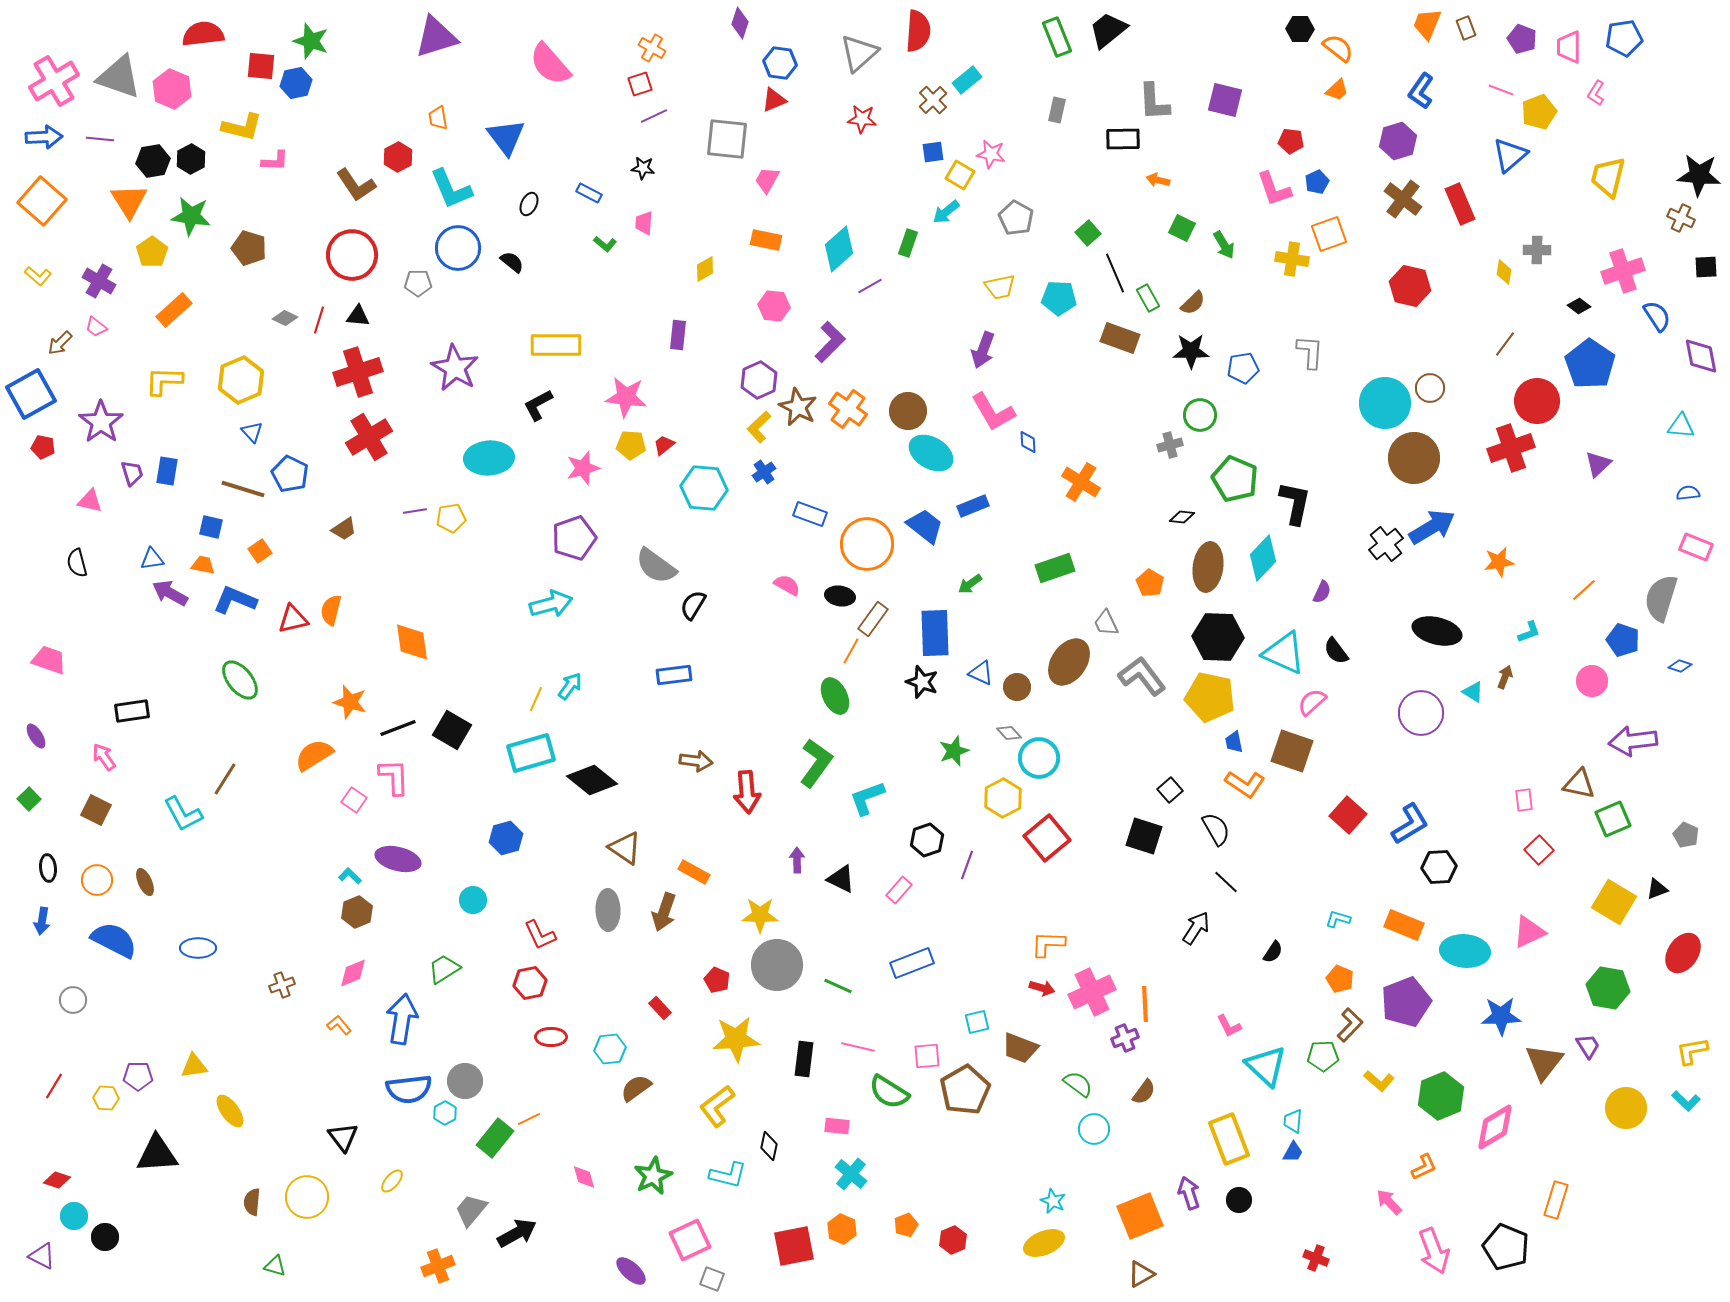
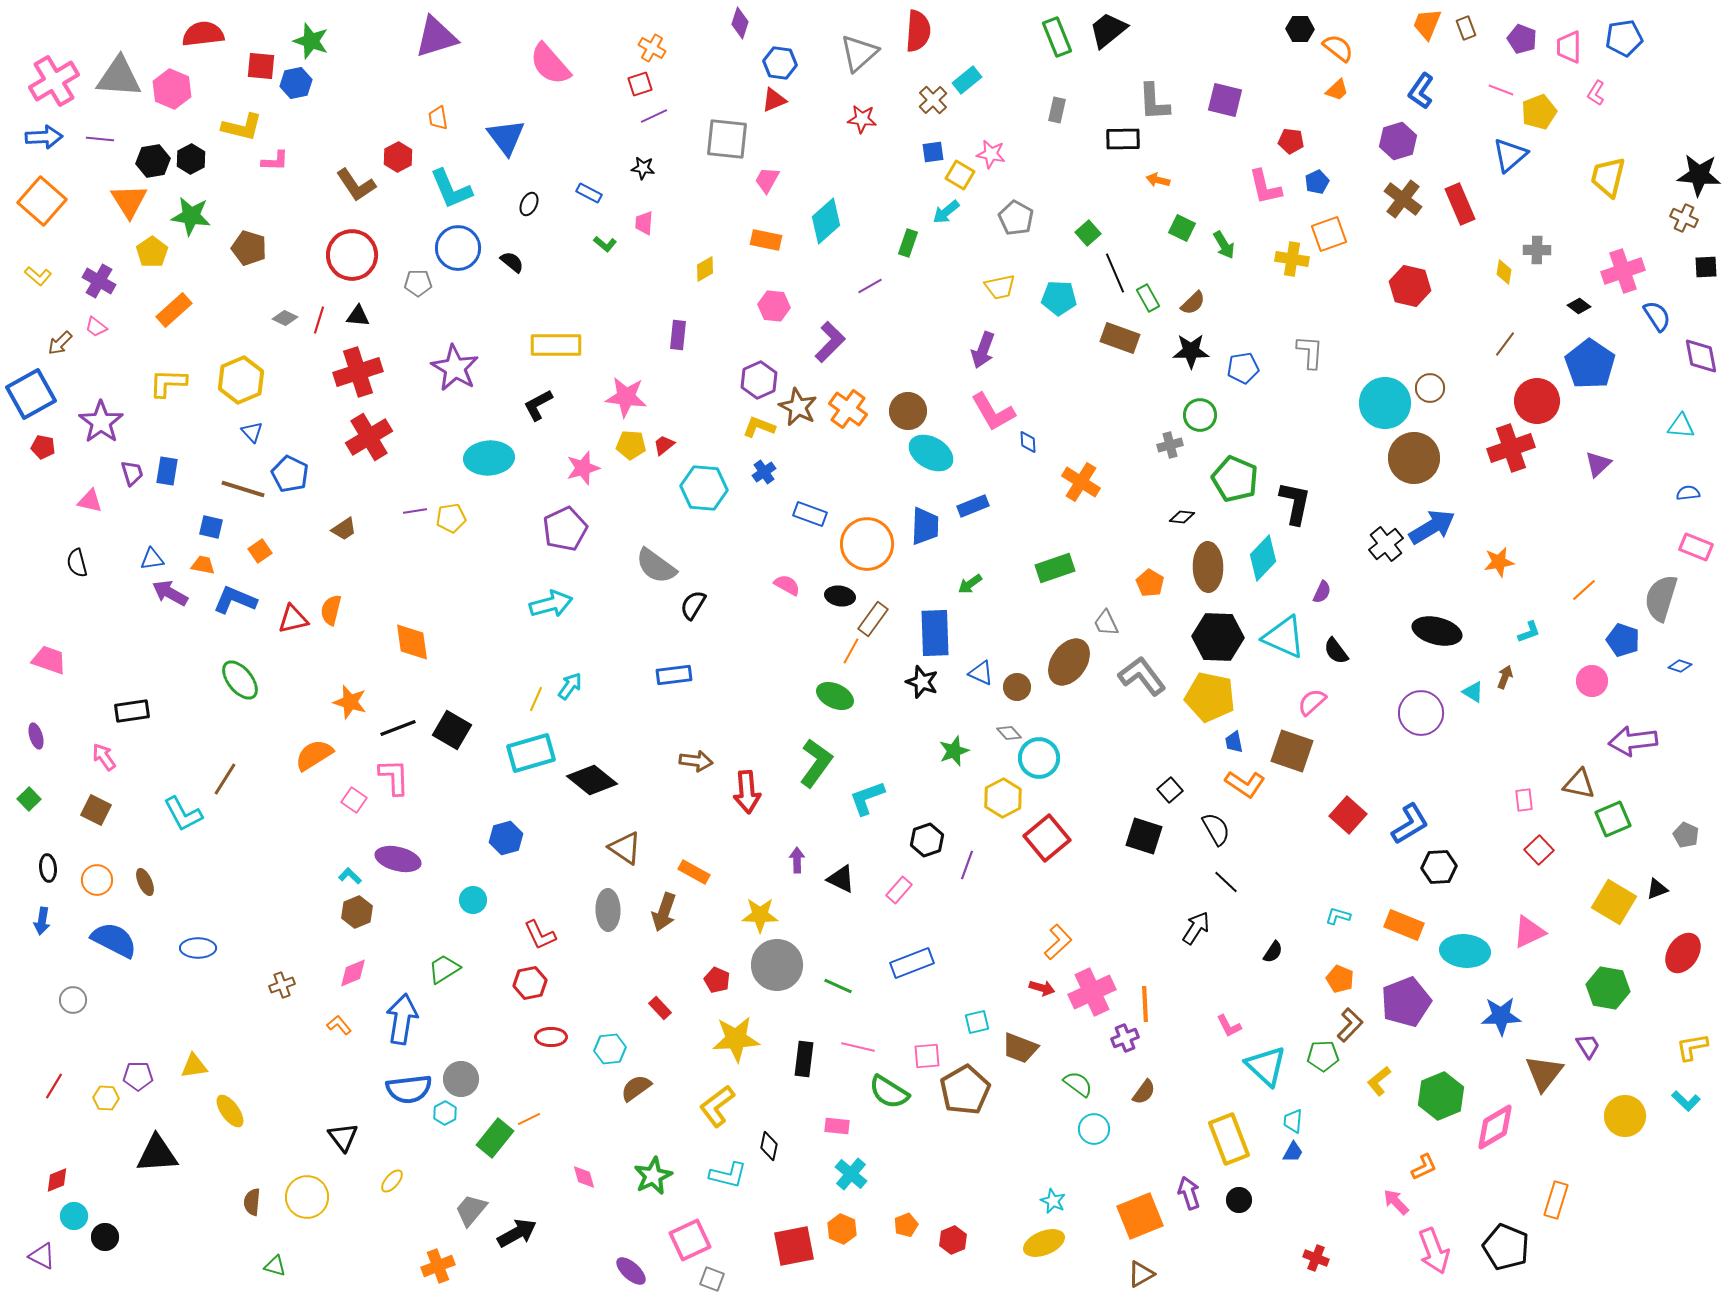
gray triangle at (119, 77): rotated 15 degrees counterclockwise
pink L-shape at (1274, 189): moved 9 px left, 2 px up; rotated 6 degrees clockwise
brown cross at (1681, 218): moved 3 px right
cyan diamond at (839, 249): moved 13 px left, 28 px up
yellow L-shape at (164, 381): moved 4 px right, 2 px down
yellow L-shape at (759, 427): rotated 64 degrees clockwise
blue trapezoid at (925, 526): rotated 54 degrees clockwise
purple pentagon at (574, 538): moved 9 px left, 9 px up; rotated 6 degrees counterclockwise
brown ellipse at (1208, 567): rotated 9 degrees counterclockwise
cyan triangle at (1284, 653): moved 16 px up
green ellipse at (835, 696): rotated 39 degrees counterclockwise
purple ellipse at (36, 736): rotated 15 degrees clockwise
cyan L-shape at (1338, 919): moved 3 px up
orange L-shape at (1048, 944): moved 10 px right, 2 px up; rotated 135 degrees clockwise
yellow L-shape at (1692, 1051): moved 4 px up
brown triangle at (1544, 1062): moved 11 px down
gray circle at (465, 1081): moved 4 px left, 2 px up
yellow L-shape at (1379, 1081): rotated 100 degrees clockwise
yellow circle at (1626, 1108): moved 1 px left, 8 px down
red diamond at (57, 1180): rotated 40 degrees counterclockwise
pink arrow at (1389, 1202): moved 7 px right
